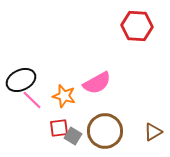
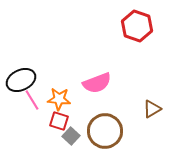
red hexagon: rotated 16 degrees clockwise
pink semicircle: rotated 8 degrees clockwise
orange star: moved 5 px left, 3 px down; rotated 10 degrees counterclockwise
pink line: rotated 15 degrees clockwise
red square: moved 7 px up; rotated 24 degrees clockwise
brown triangle: moved 1 px left, 23 px up
gray square: moved 2 px left; rotated 12 degrees clockwise
